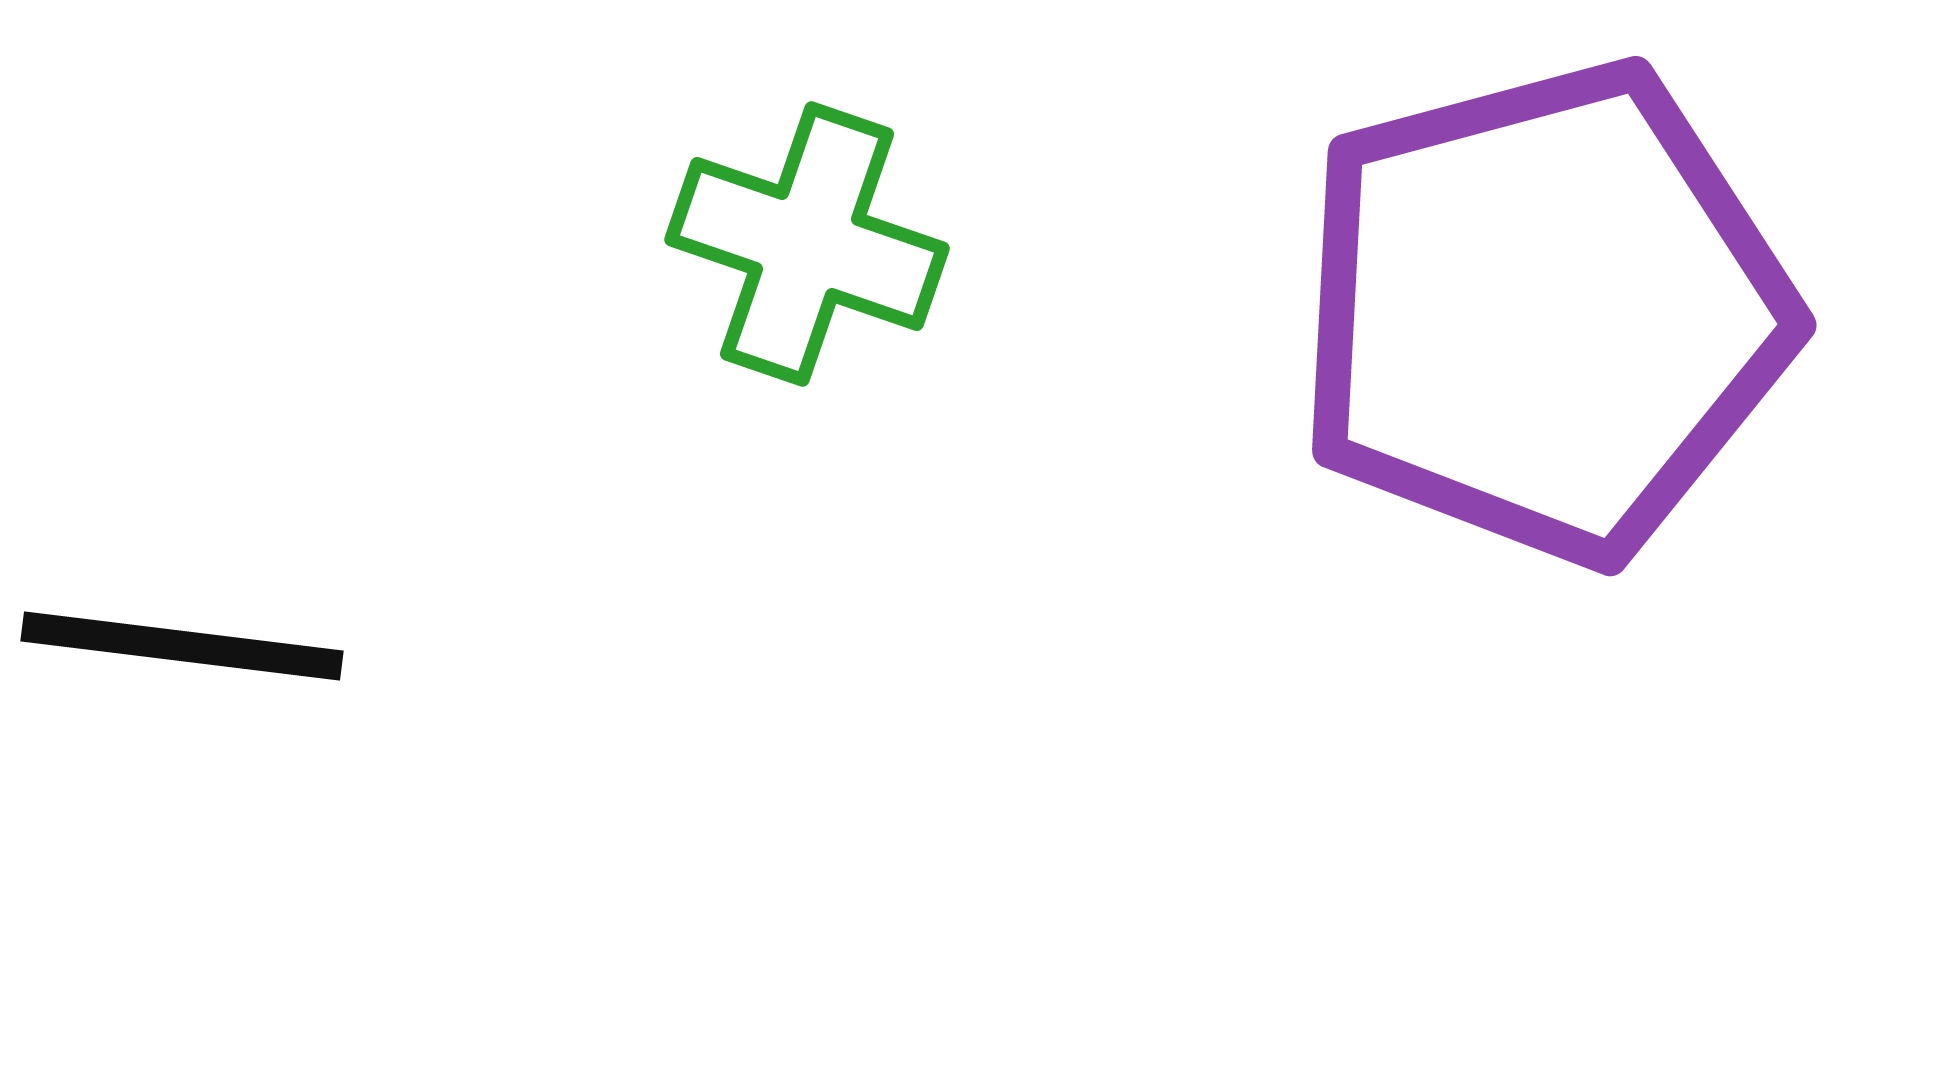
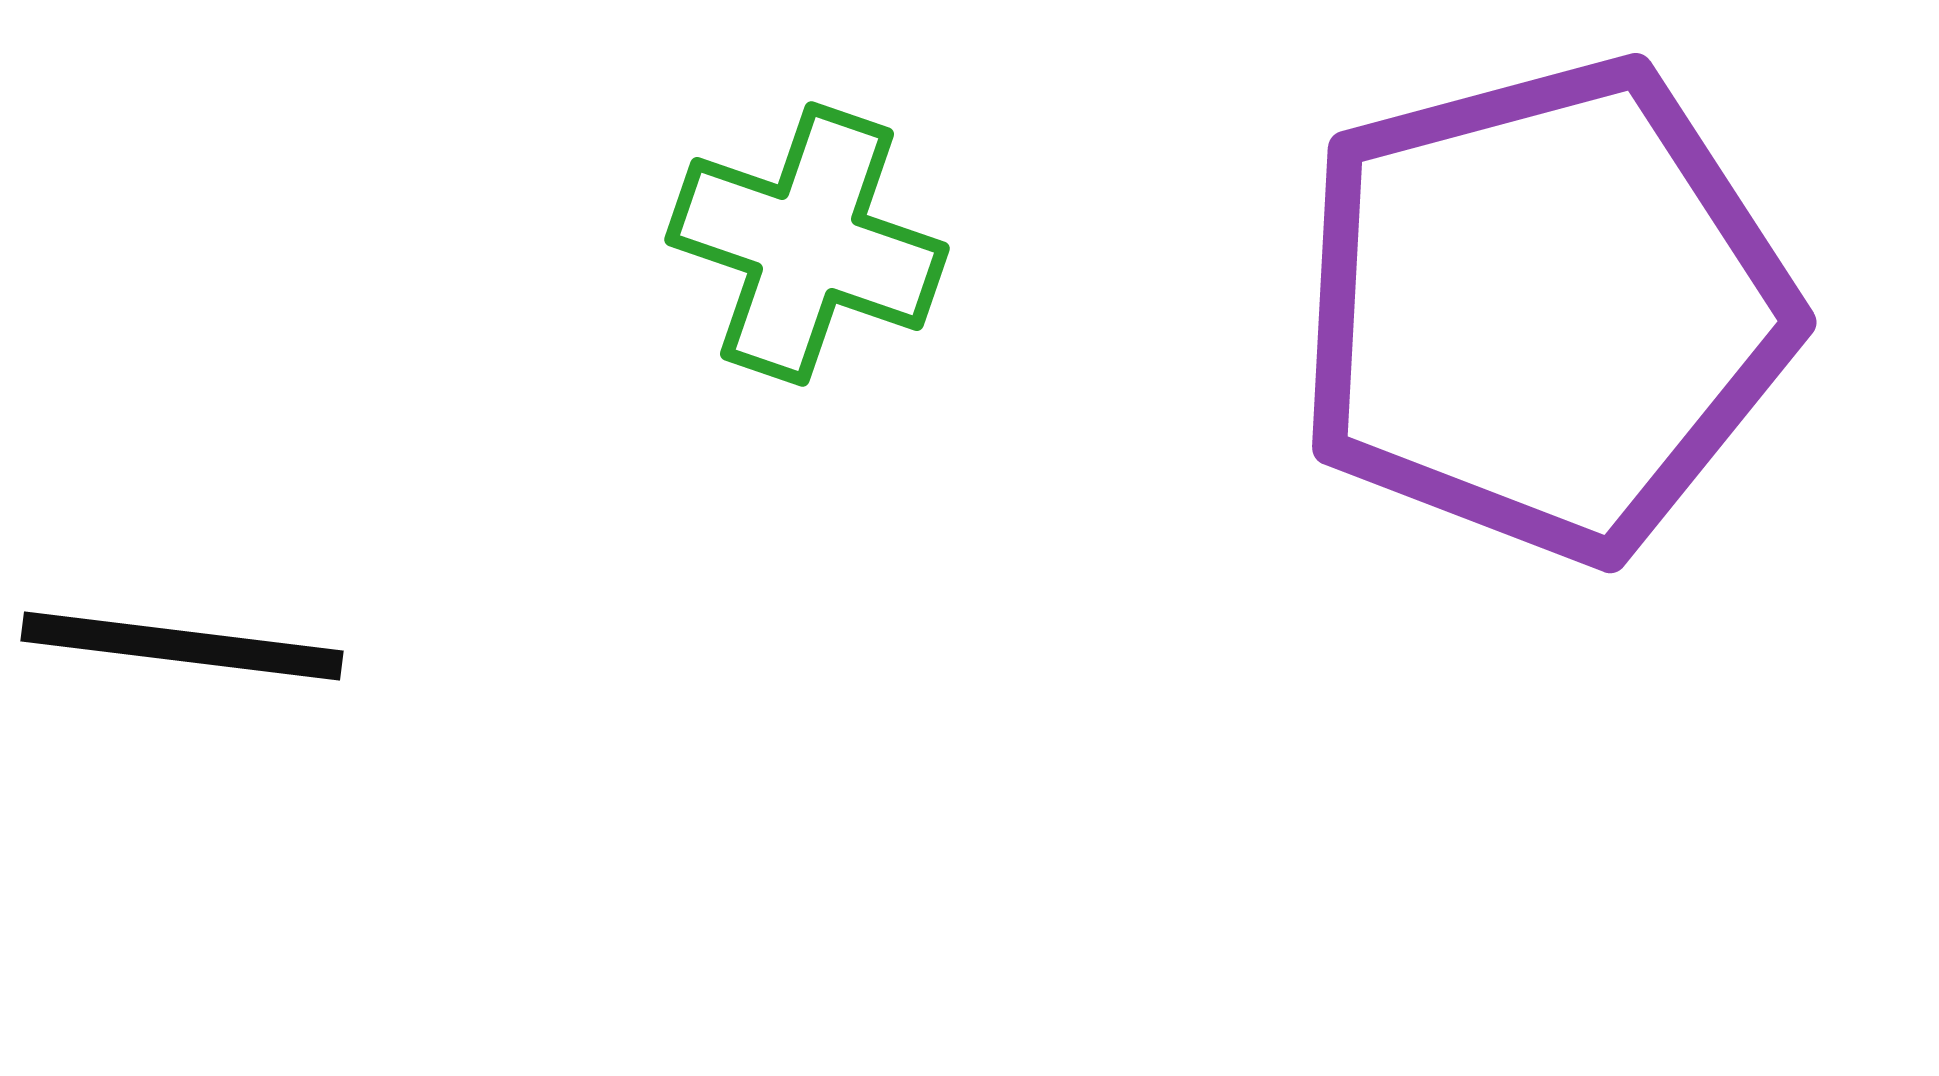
purple pentagon: moved 3 px up
